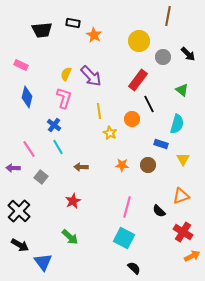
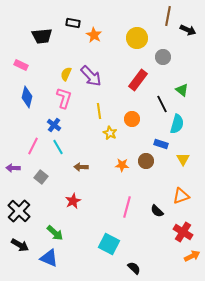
black trapezoid at (42, 30): moved 6 px down
yellow circle at (139, 41): moved 2 px left, 3 px up
black arrow at (188, 54): moved 24 px up; rotated 21 degrees counterclockwise
black line at (149, 104): moved 13 px right
pink line at (29, 149): moved 4 px right, 3 px up; rotated 60 degrees clockwise
brown circle at (148, 165): moved 2 px left, 4 px up
black semicircle at (159, 211): moved 2 px left
green arrow at (70, 237): moved 15 px left, 4 px up
cyan square at (124, 238): moved 15 px left, 6 px down
blue triangle at (43, 262): moved 6 px right, 4 px up; rotated 30 degrees counterclockwise
